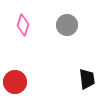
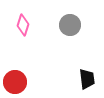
gray circle: moved 3 px right
